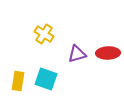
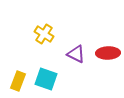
purple triangle: moved 1 px left; rotated 42 degrees clockwise
yellow rectangle: rotated 12 degrees clockwise
